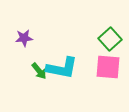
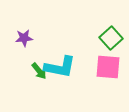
green square: moved 1 px right, 1 px up
cyan L-shape: moved 2 px left, 1 px up
